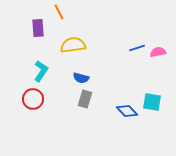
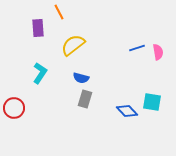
yellow semicircle: rotated 30 degrees counterclockwise
pink semicircle: rotated 91 degrees clockwise
cyan L-shape: moved 1 px left, 2 px down
red circle: moved 19 px left, 9 px down
